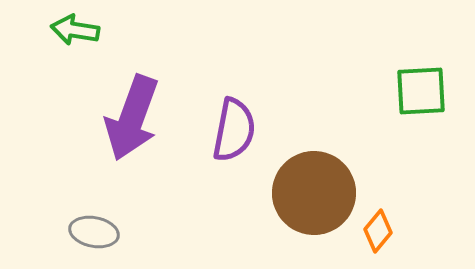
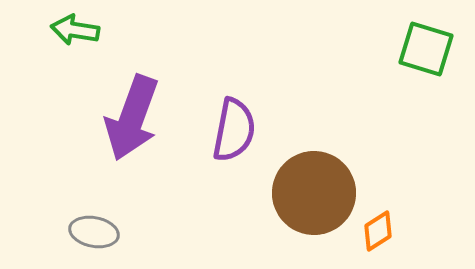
green square: moved 5 px right, 42 px up; rotated 20 degrees clockwise
orange diamond: rotated 18 degrees clockwise
